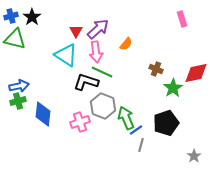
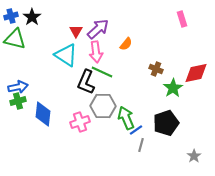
black L-shape: rotated 85 degrees counterclockwise
blue arrow: moved 1 px left, 1 px down
gray hexagon: rotated 20 degrees counterclockwise
